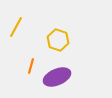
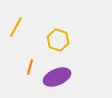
orange line: moved 1 px left, 1 px down
